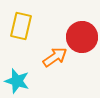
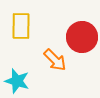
yellow rectangle: rotated 12 degrees counterclockwise
orange arrow: moved 3 px down; rotated 80 degrees clockwise
